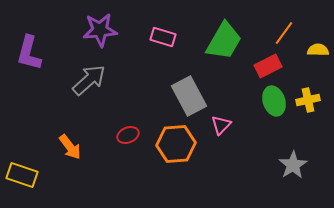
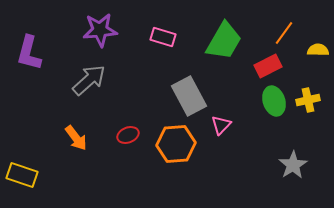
orange arrow: moved 6 px right, 9 px up
